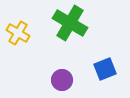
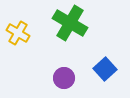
blue square: rotated 20 degrees counterclockwise
purple circle: moved 2 px right, 2 px up
